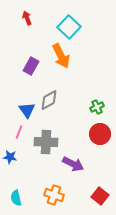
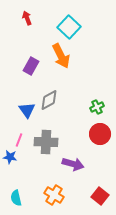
pink line: moved 8 px down
purple arrow: rotated 10 degrees counterclockwise
orange cross: rotated 12 degrees clockwise
